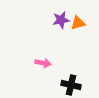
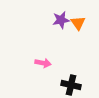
orange triangle: rotated 49 degrees counterclockwise
